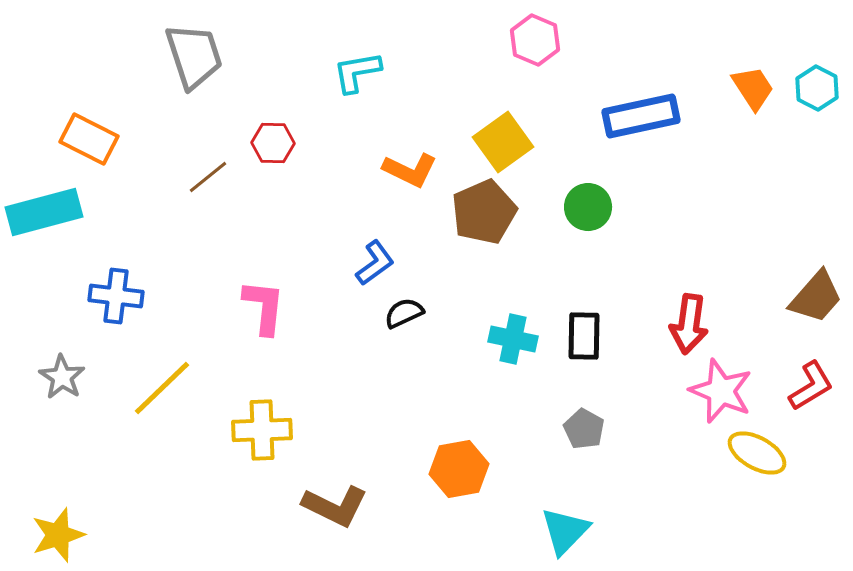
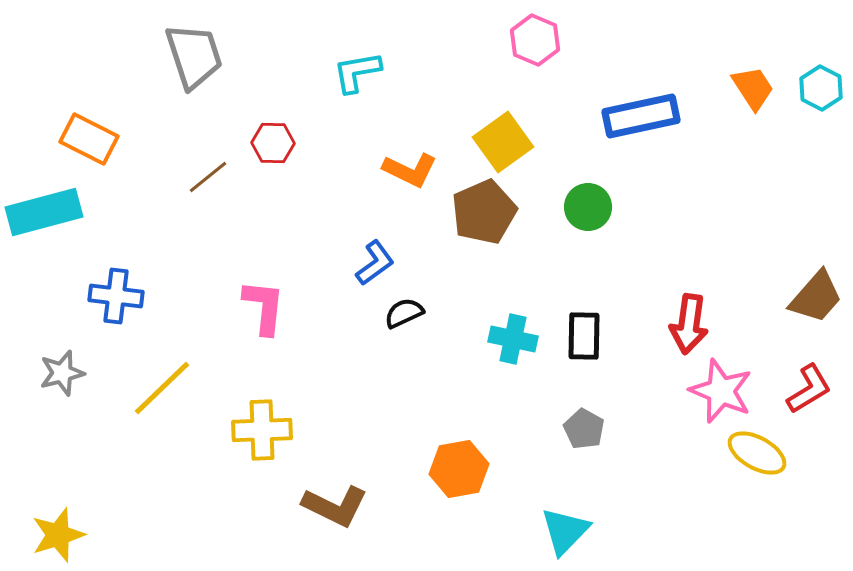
cyan hexagon: moved 4 px right
gray star: moved 4 px up; rotated 24 degrees clockwise
red L-shape: moved 2 px left, 3 px down
